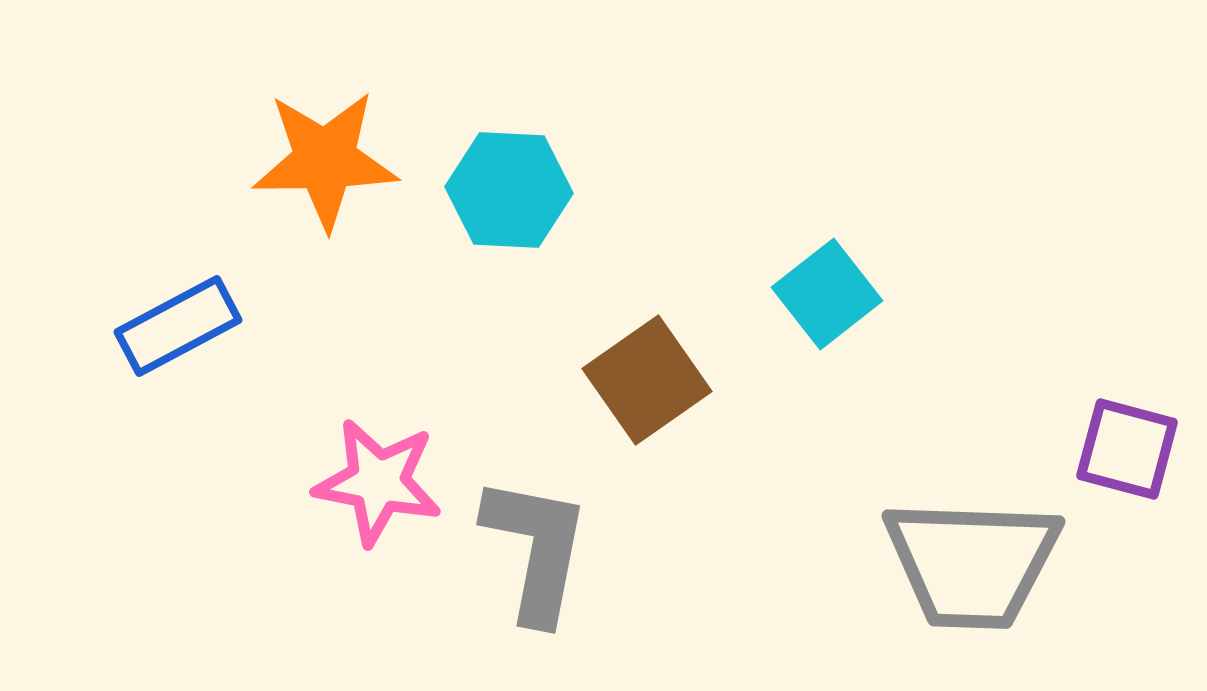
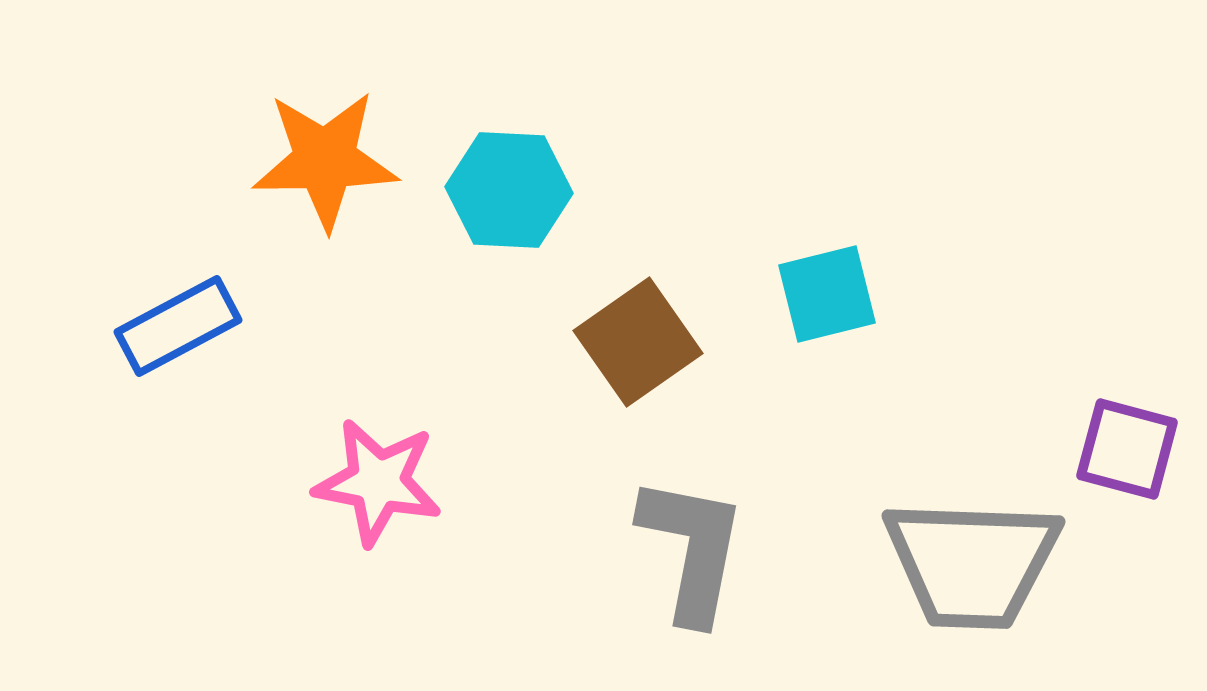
cyan square: rotated 24 degrees clockwise
brown square: moved 9 px left, 38 px up
gray L-shape: moved 156 px right
